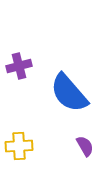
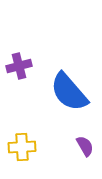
blue semicircle: moved 1 px up
yellow cross: moved 3 px right, 1 px down
